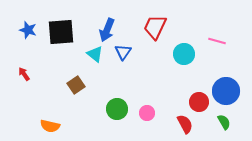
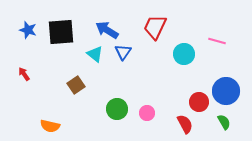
blue arrow: rotated 100 degrees clockwise
